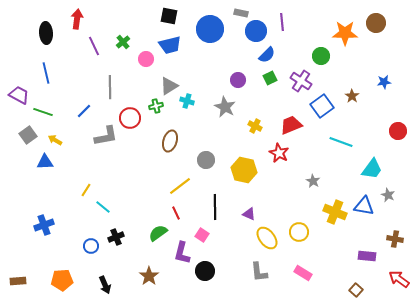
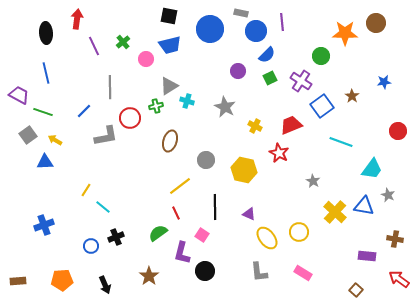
purple circle at (238, 80): moved 9 px up
yellow cross at (335, 212): rotated 20 degrees clockwise
